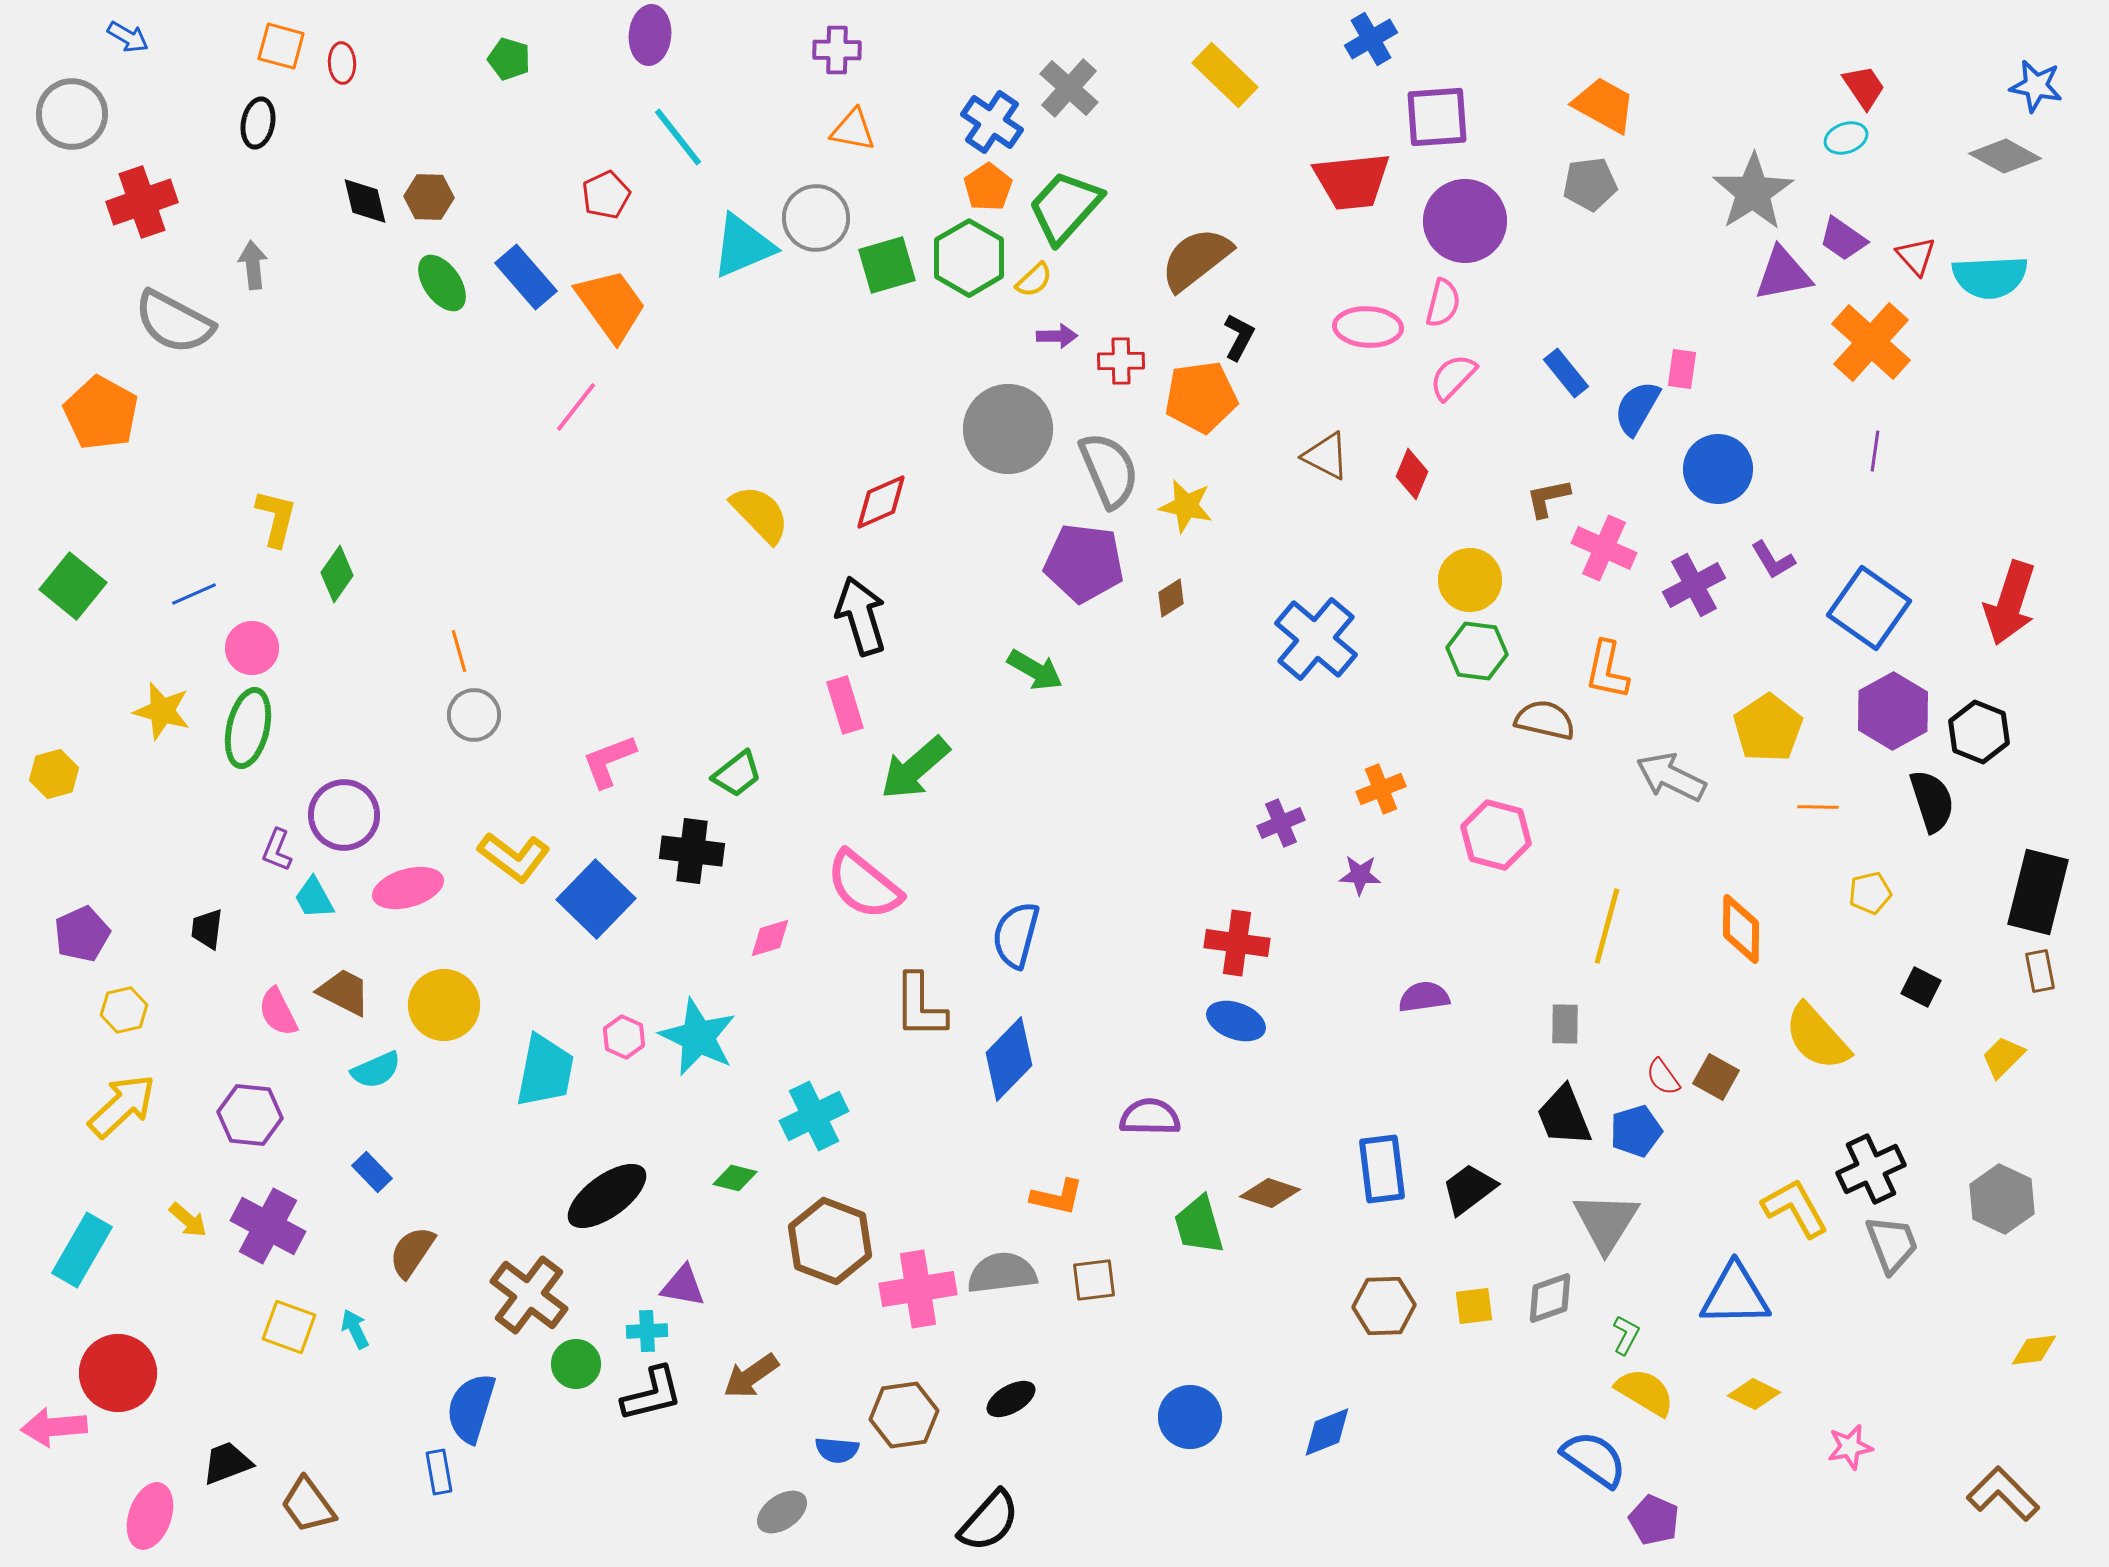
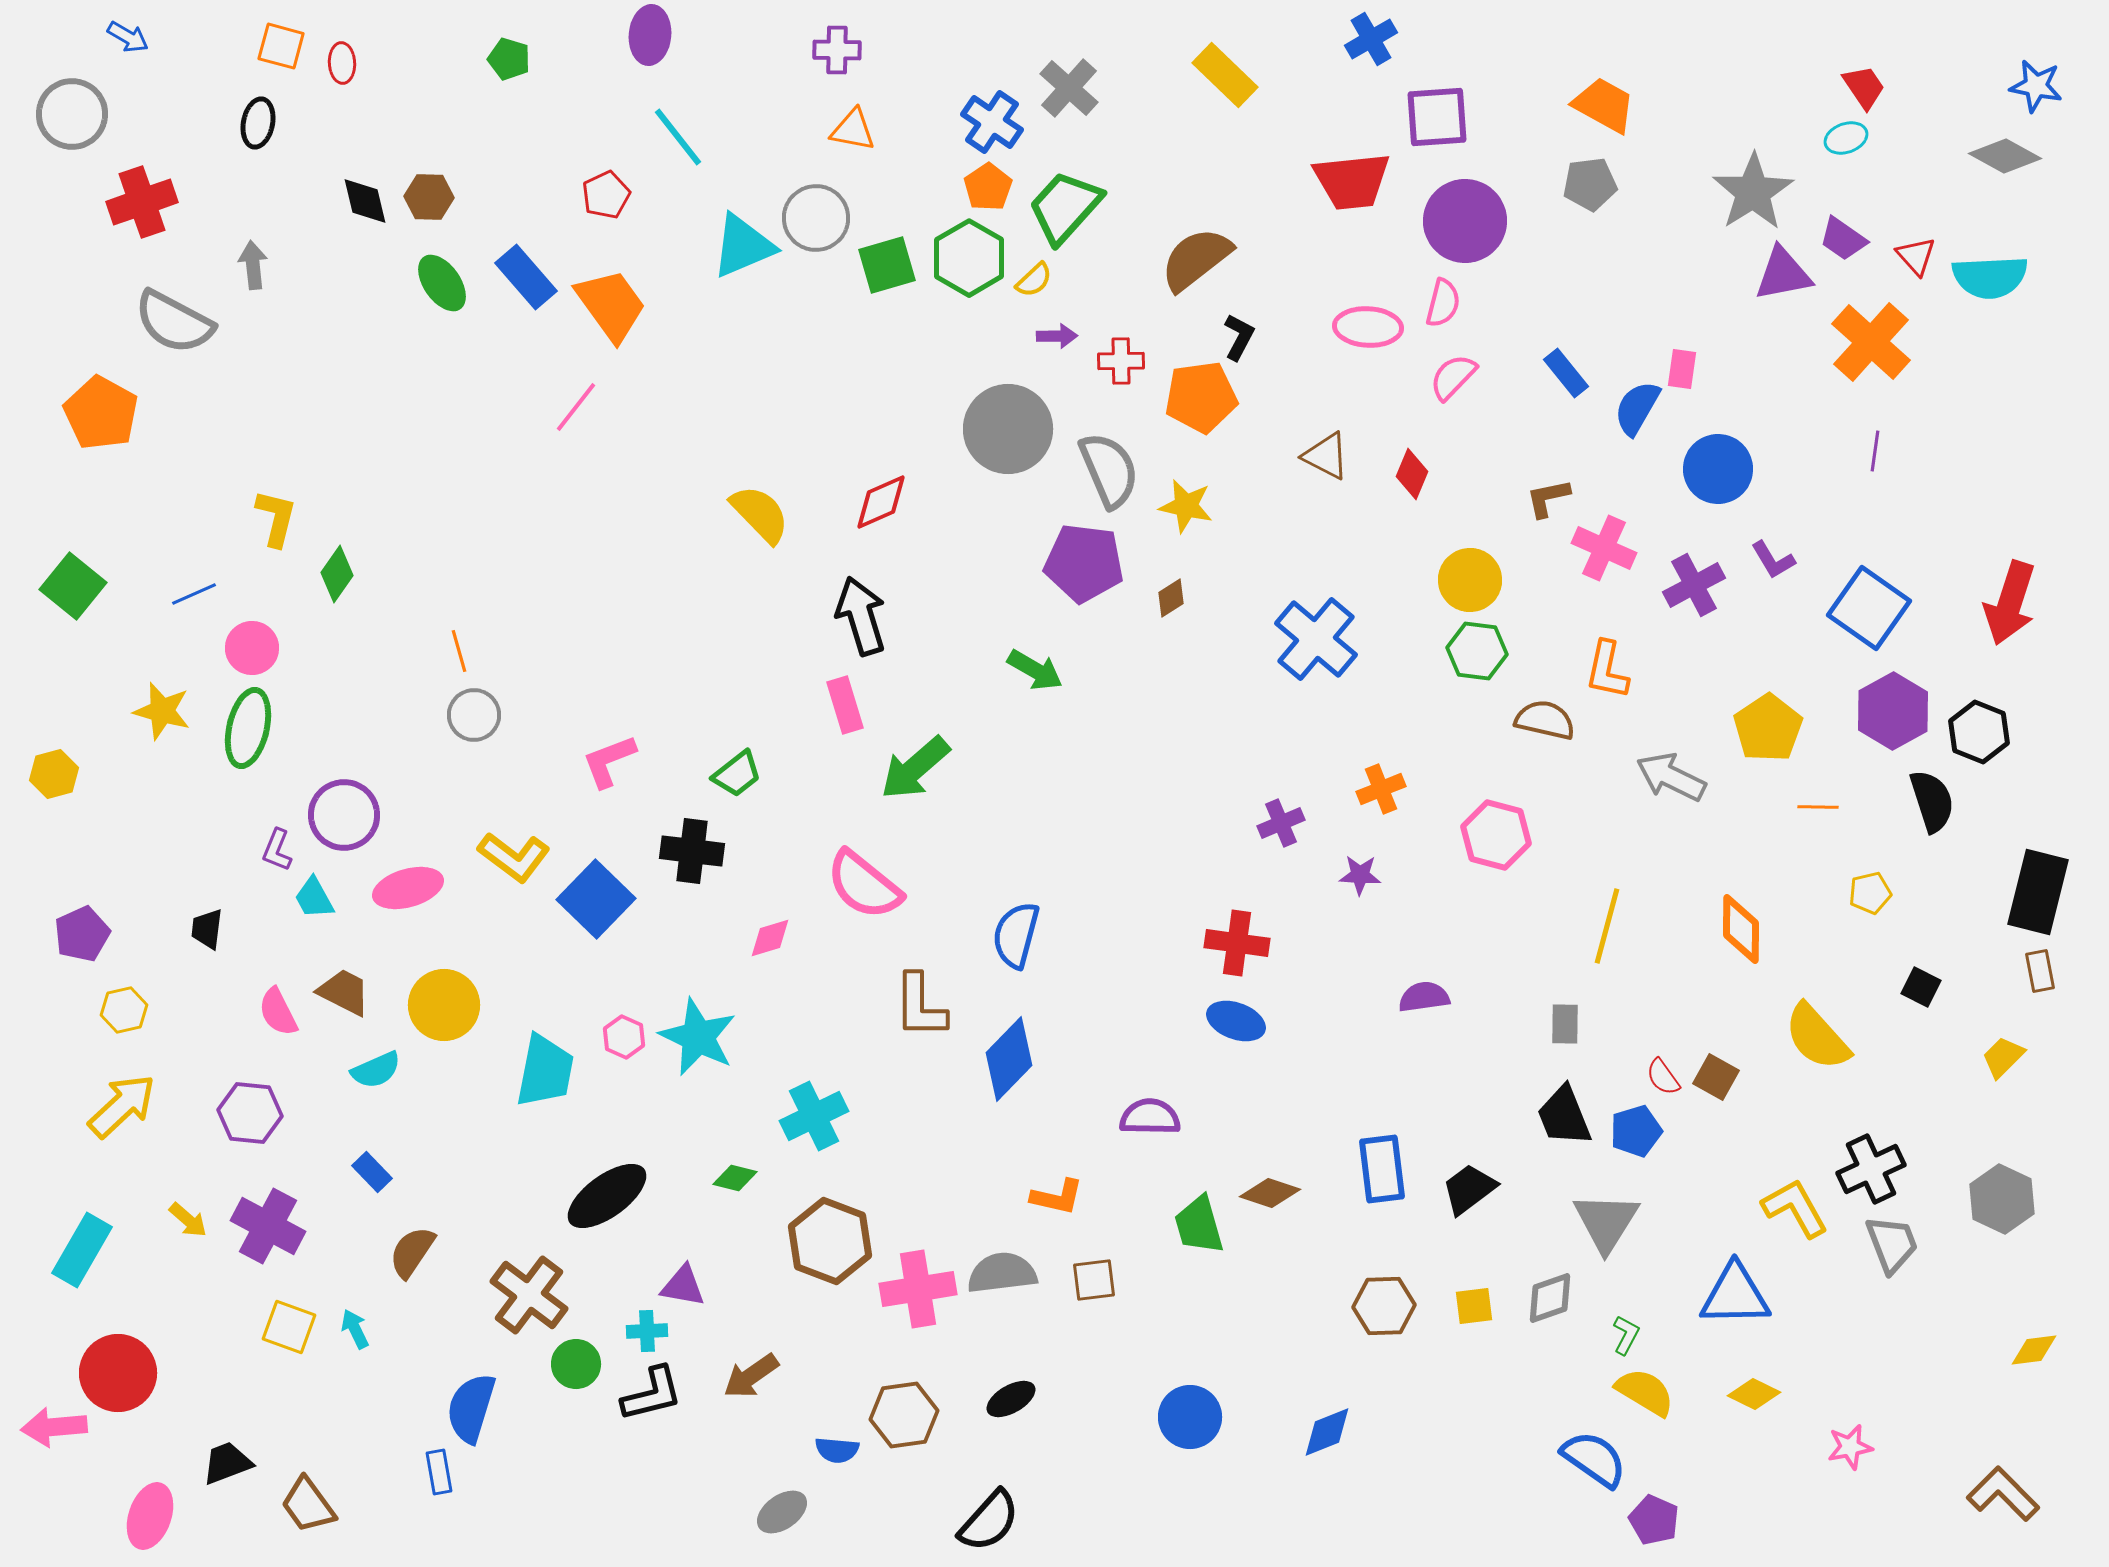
purple hexagon at (250, 1115): moved 2 px up
